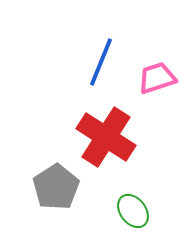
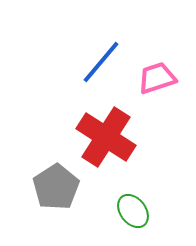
blue line: rotated 18 degrees clockwise
